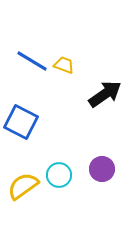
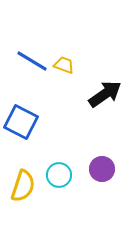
yellow semicircle: rotated 144 degrees clockwise
